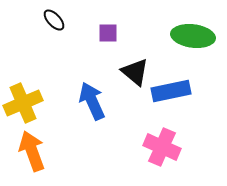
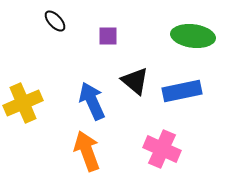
black ellipse: moved 1 px right, 1 px down
purple square: moved 3 px down
black triangle: moved 9 px down
blue rectangle: moved 11 px right
pink cross: moved 2 px down
orange arrow: moved 55 px right
